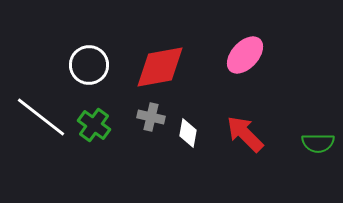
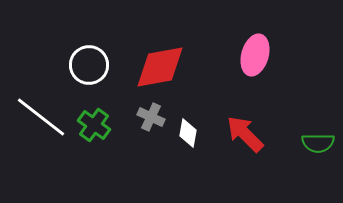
pink ellipse: moved 10 px right; rotated 27 degrees counterclockwise
gray cross: rotated 12 degrees clockwise
